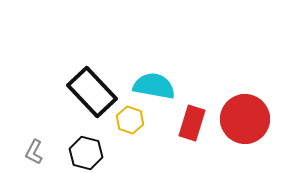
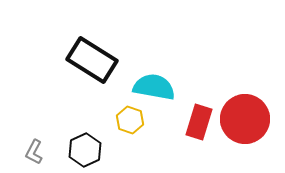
cyan semicircle: moved 1 px down
black rectangle: moved 32 px up; rotated 15 degrees counterclockwise
red rectangle: moved 7 px right, 1 px up
black hexagon: moved 1 px left, 3 px up; rotated 20 degrees clockwise
